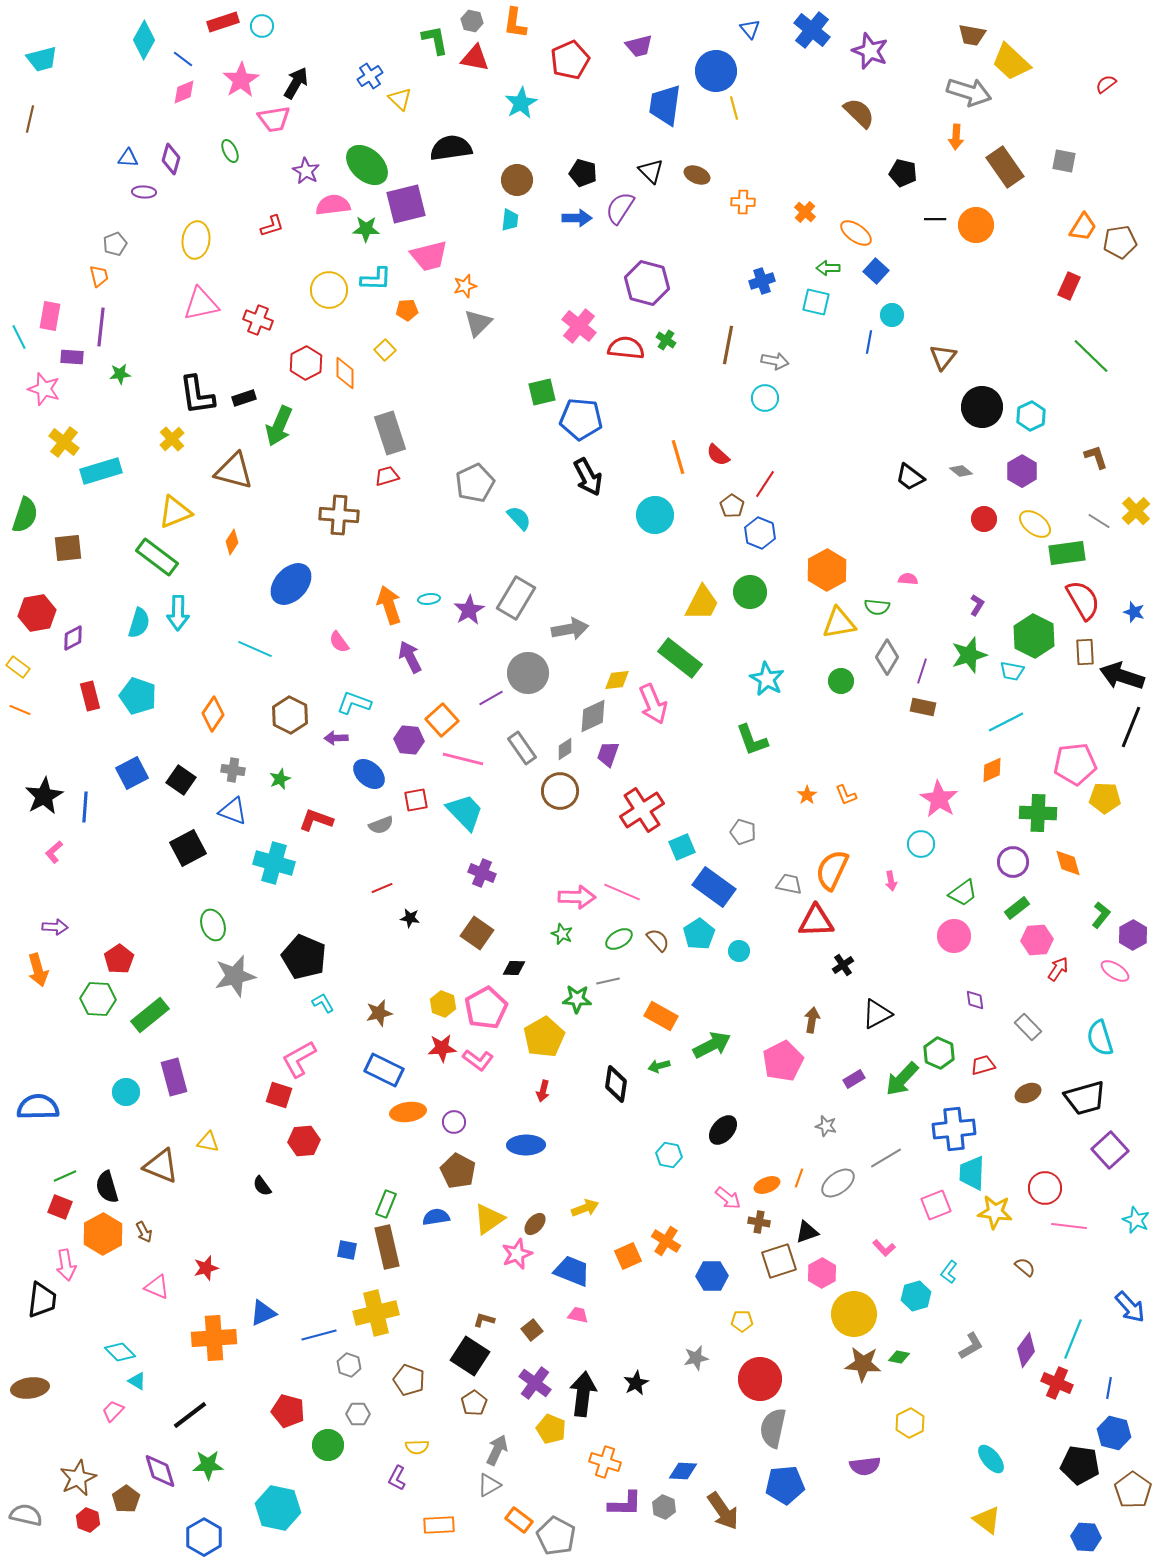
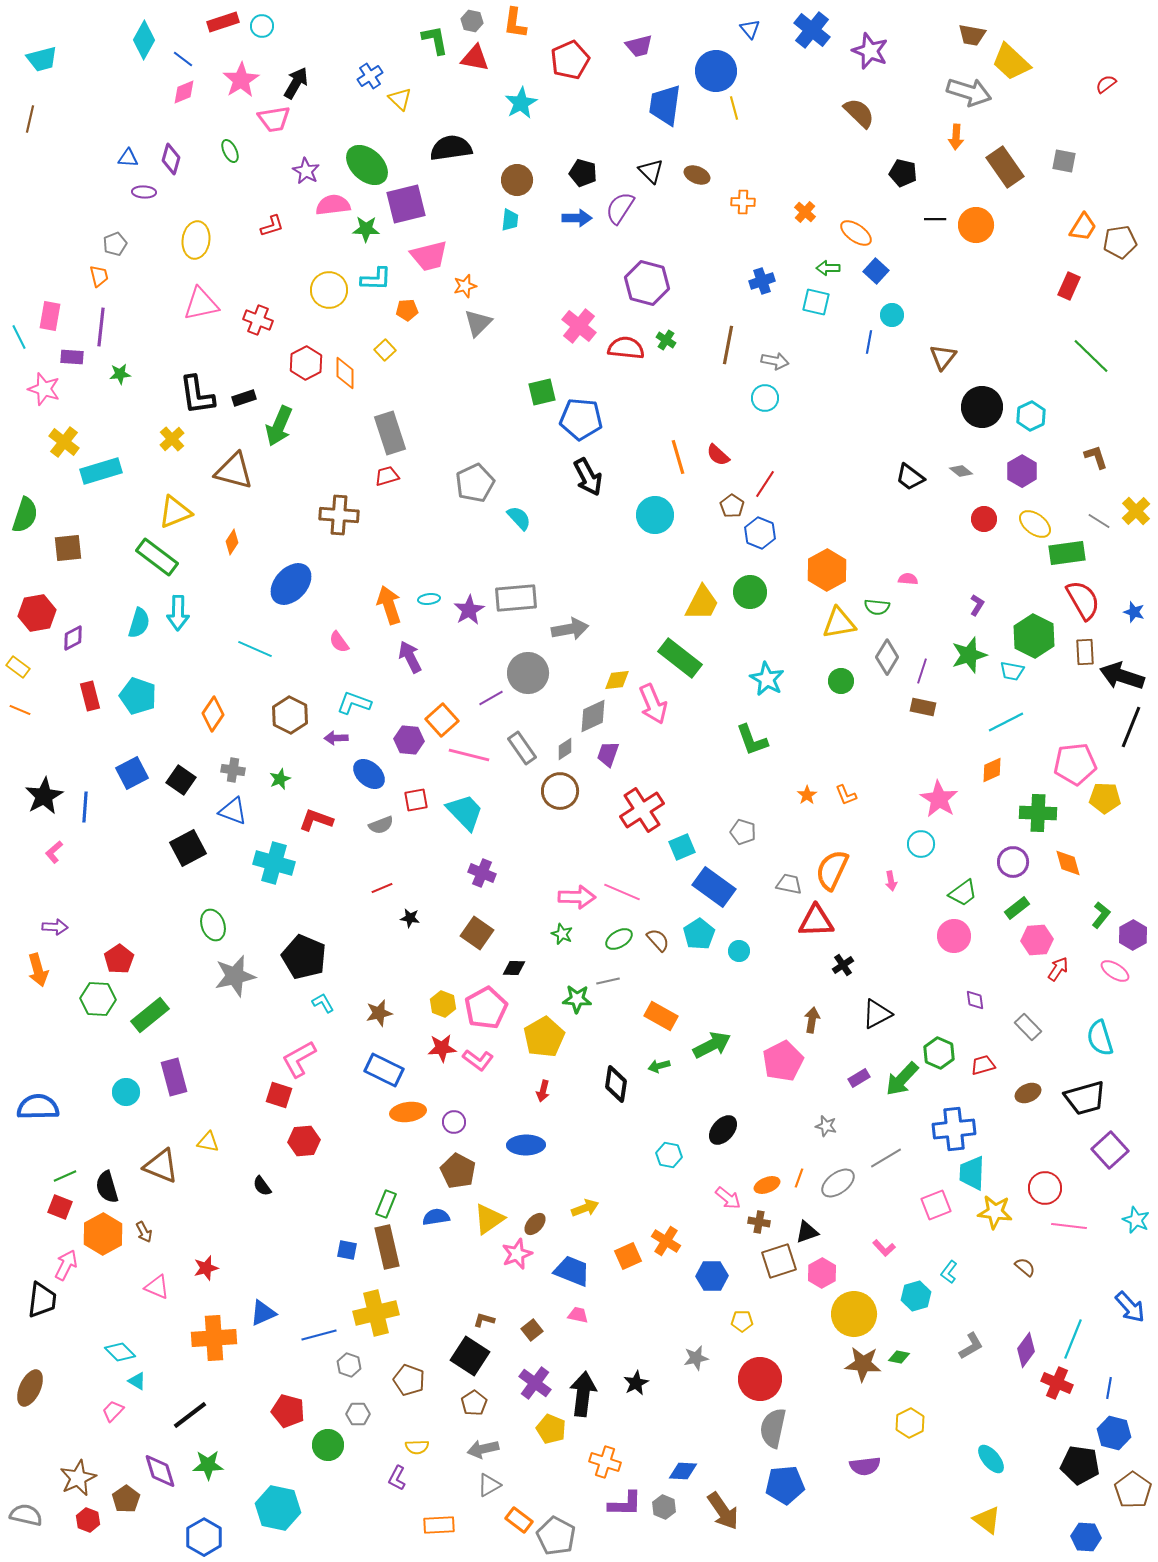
gray rectangle at (516, 598): rotated 54 degrees clockwise
pink line at (463, 759): moved 6 px right, 4 px up
purple rectangle at (854, 1079): moved 5 px right, 1 px up
pink arrow at (66, 1265): rotated 144 degrees counterclockwise
brown ellipse at (30, 1388): rotated 57 degrees counterclockwise
gray arrow at (497, 1450): moved 14 px left, 1 px up; rotated 128 degrees counterclockwise
